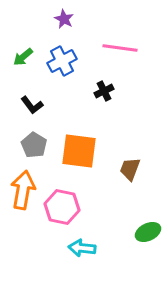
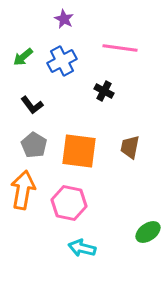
black cross: rotated 36 degrees counterclockwise
brown trapezoid: moved 22 px up; rotated 10 degrees counterclockwise
pink hexagon: moved 7 px right, 4 px up
green ellipse: rotated 10 degrees counterclockwise
cyan arrow: rotated 8 degrees clockwise
